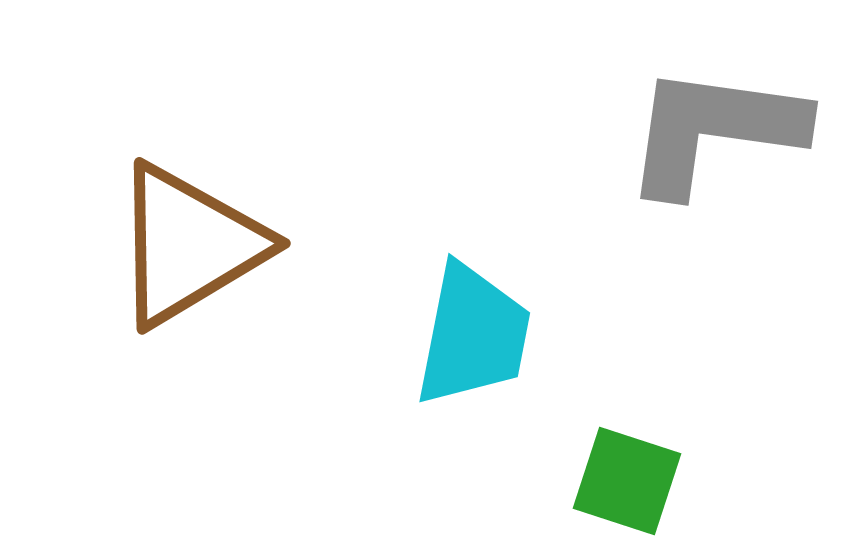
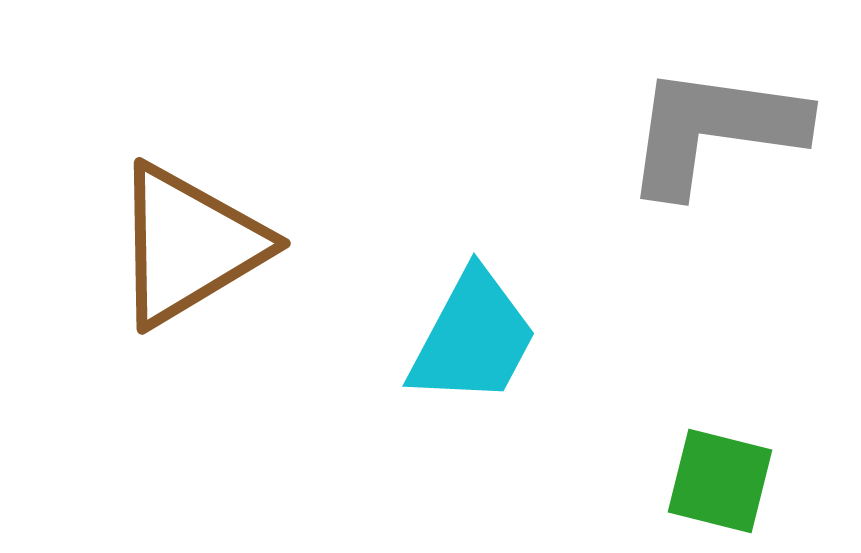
cyan trapezoid: moved 3 px down; rotated 17 degrees clockwise
green square: moved 93 px right; rotated 4 degrees counterclockwise
